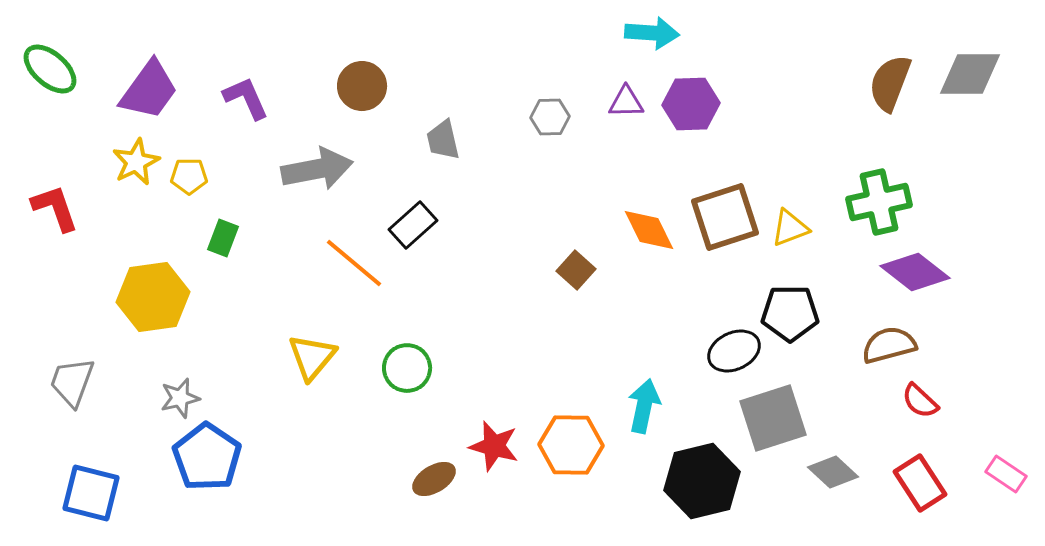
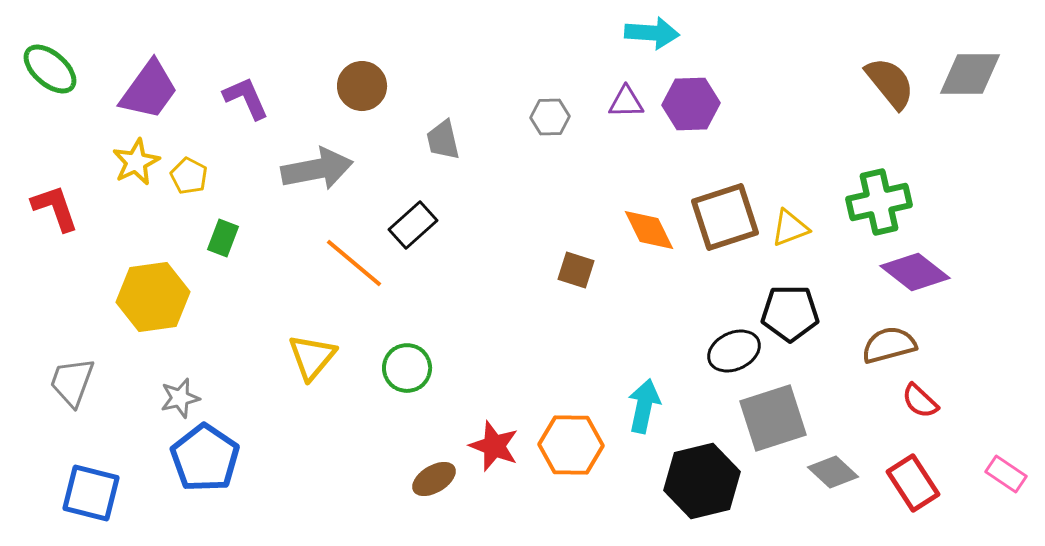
brown semicircle at (890, 83): rotated 120 degrees clockwise
yellow pentagon at (189, 176): rotated 27 degrees clockwise
brown square at (576, 270): rotated 24 degrees counterclockwise
red star at (494, 446): rotated 6 degrees clockwise
blue pentagon at (207, 457): moved 2 px left, 1 px down
red rectangle at (920, 483): moved 7 px left
